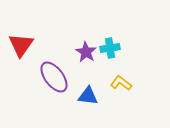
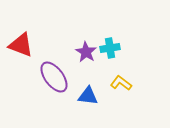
red triangle: rotated 44 degrees counterclockwise
